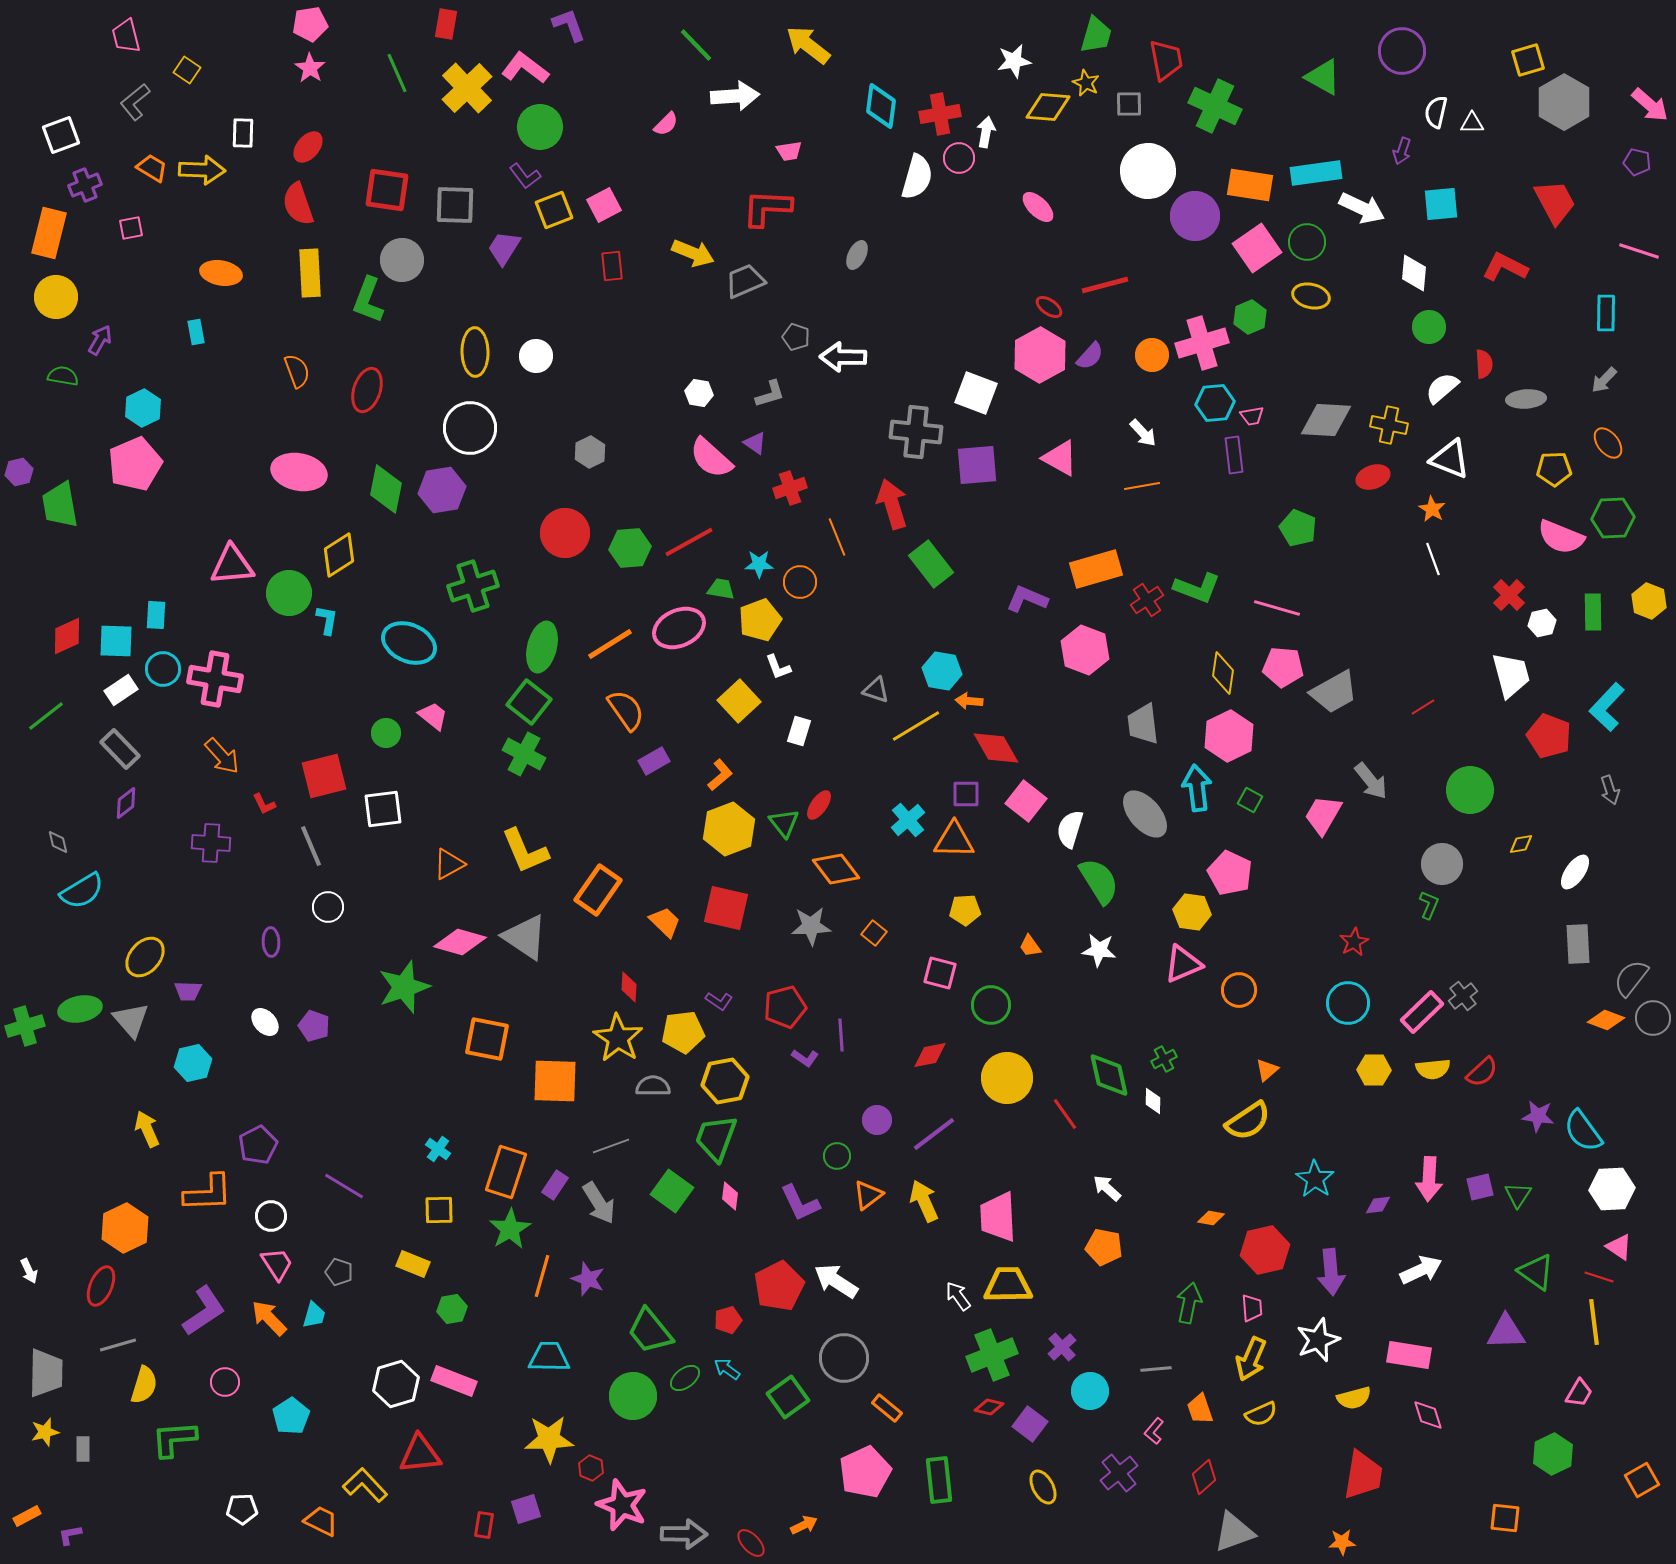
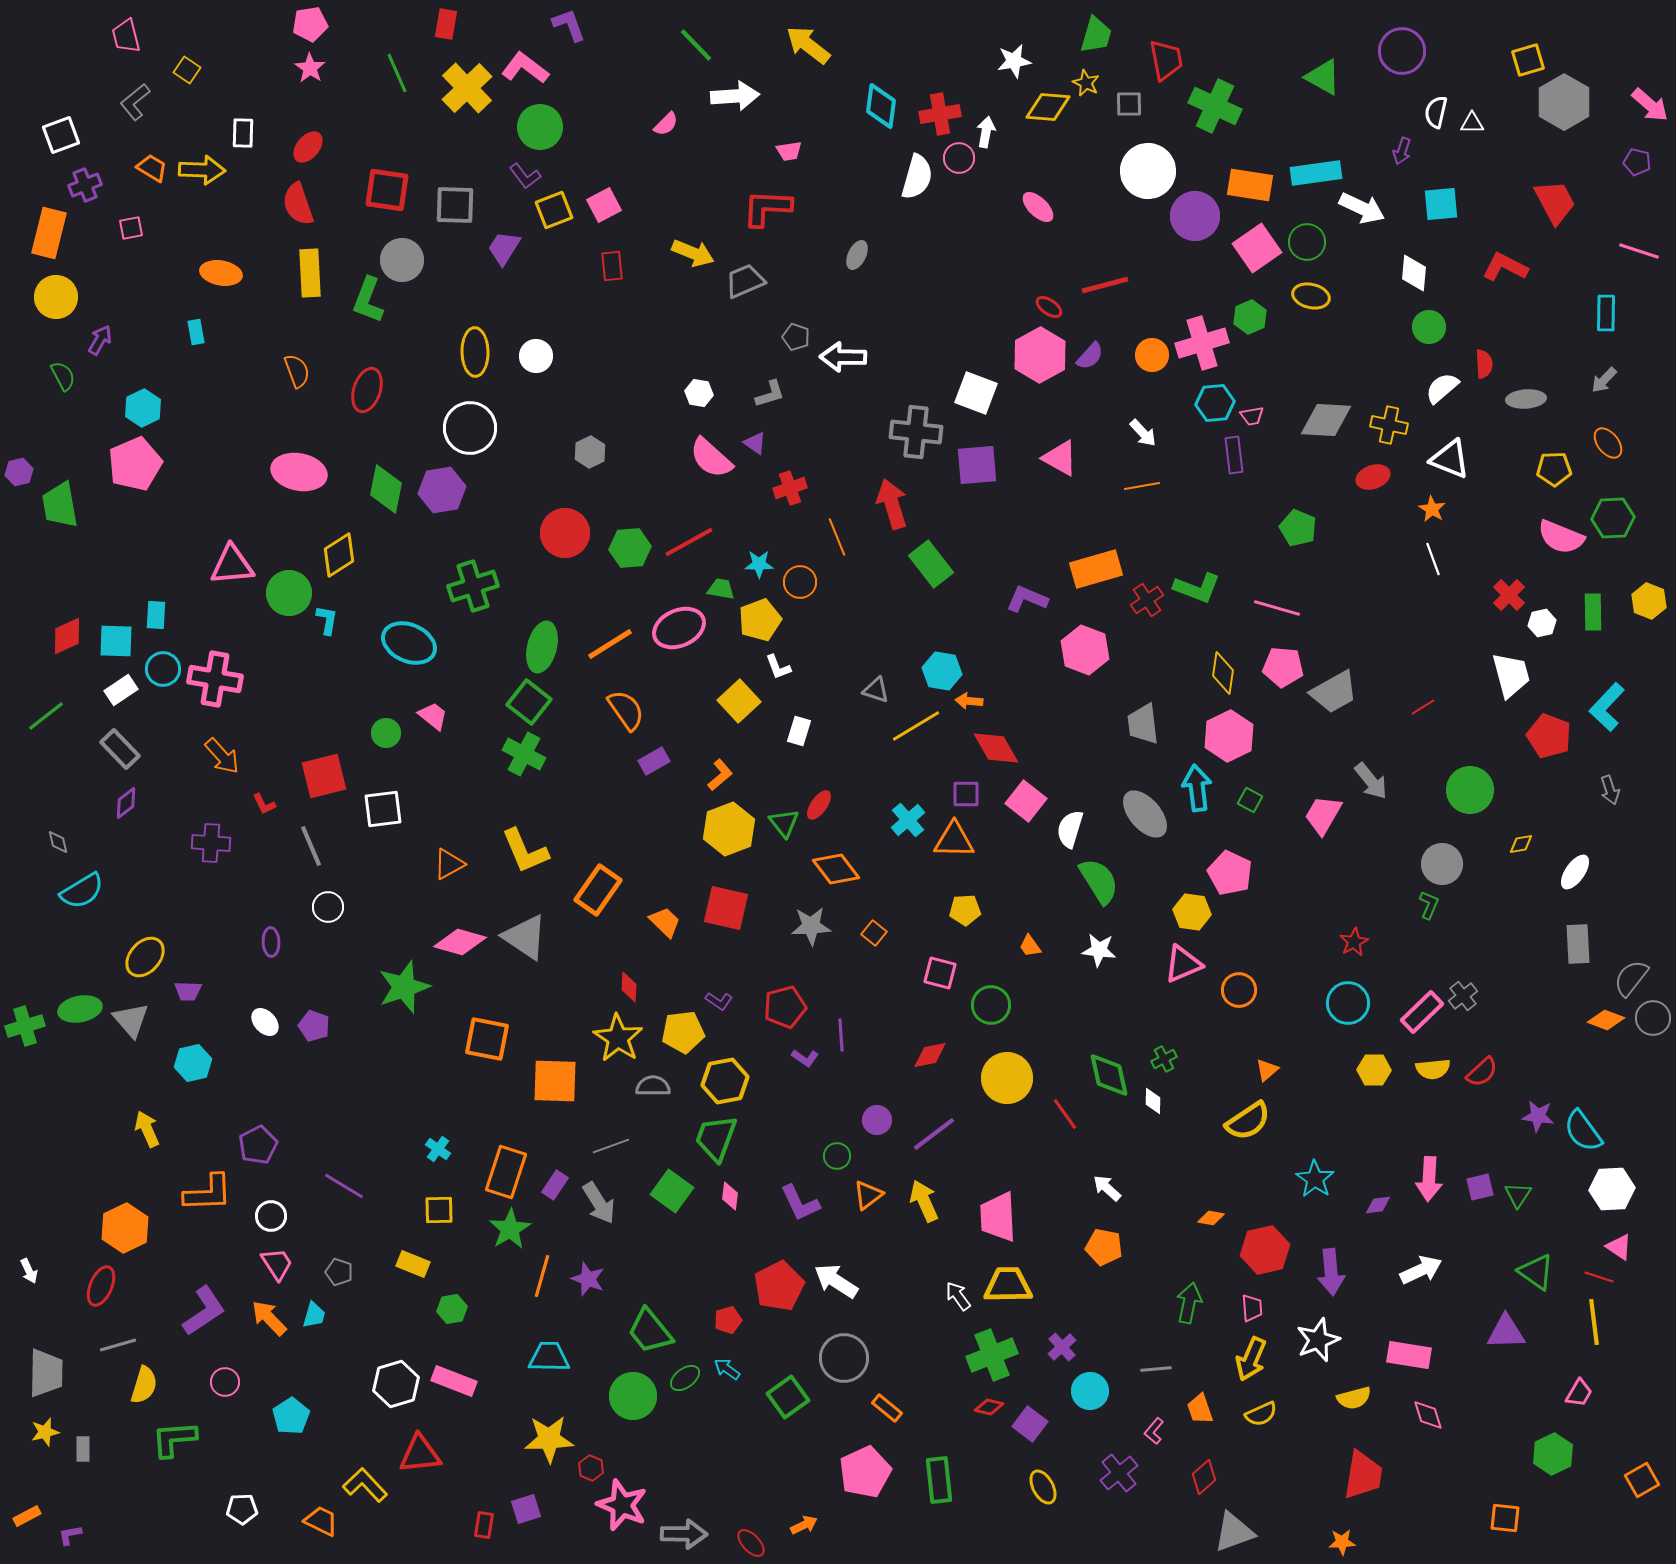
green semicircle at (63, 376): rotated 52 degrees clockwise
